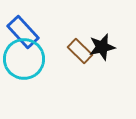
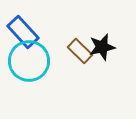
cyan circle: moved 5 px right, 2 px down
